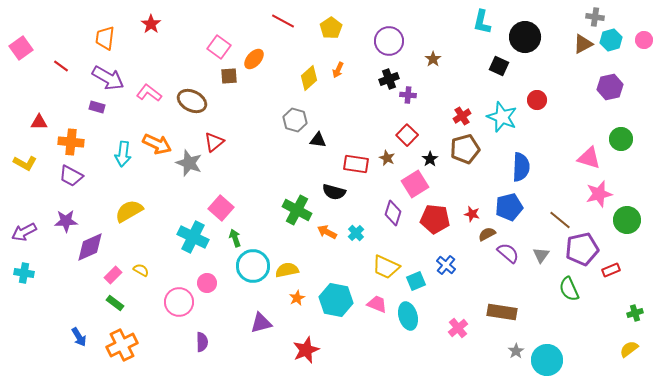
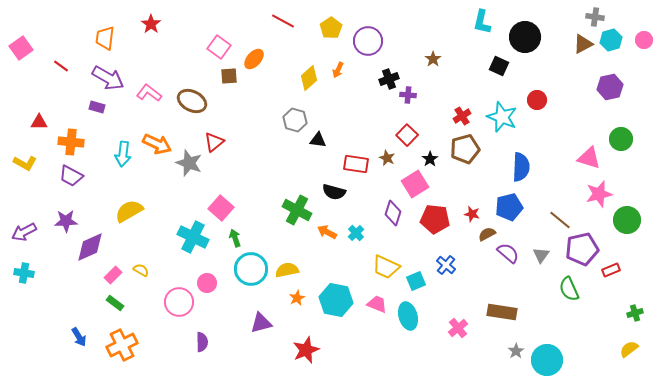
purple circle at (389, 41): moved 21 px left
cyan circle at (253, 266): moved 2 px left, 3 px down
